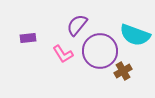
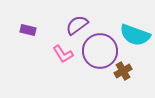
purple semicircle: rotated 15 degrees clockwise
purple rectangle: moved 8 px up; rotated 21 degrees clockwise
